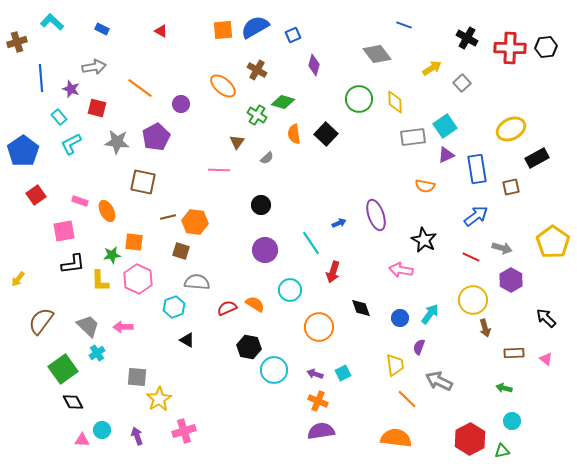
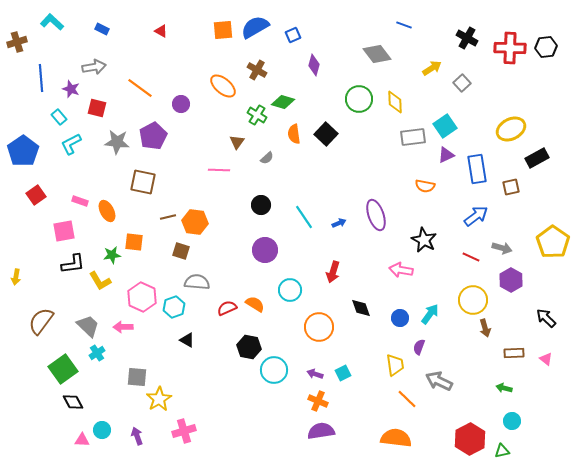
purple pentagon at (156, 137): moved 3 px left, 1 px up
cyan line at (311, 243): moved 7 px left, 26 px up
yellow arrow at (18, 279): moved 2 px left, 2 px up; rotated 28 degrees counterclockwise
pink hexagon at (138, 279): moved 4 px right, 18 px down
yellow L-shape at (100, 281): rotated 30 degrees counterclockwise
